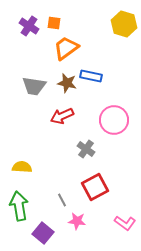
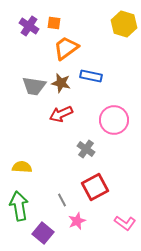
brown star: moved 6 px left
red arrow: moved 1 px left, 2 px up
pink star: rotated 30 degrees counterclockwise
